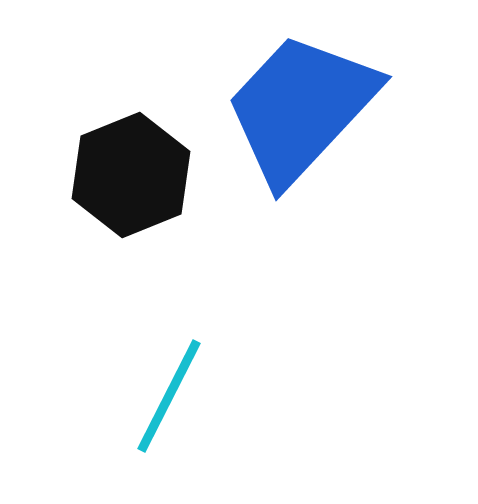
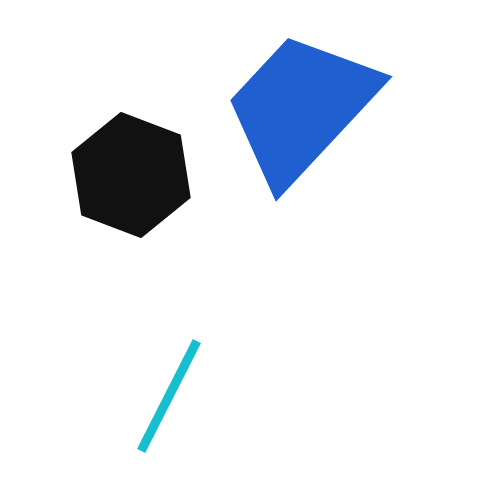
black hexagon: rotated 17 degrees counterclockwise
